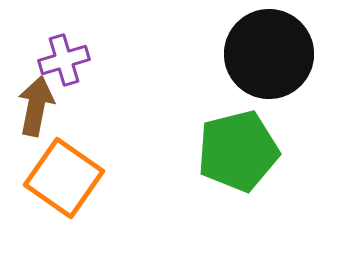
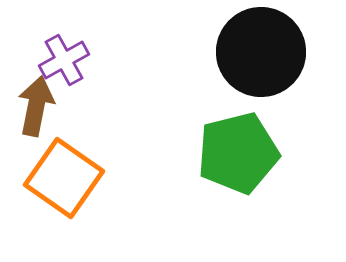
black circle: moved 8 px left, 2 px up
purple cross: rotated 12 degrees counterclockwise
green pentagon: moved 2 px down
